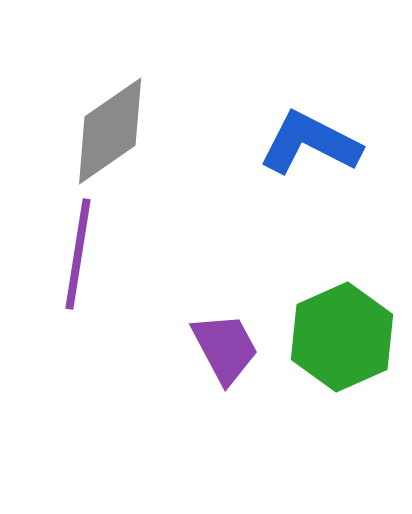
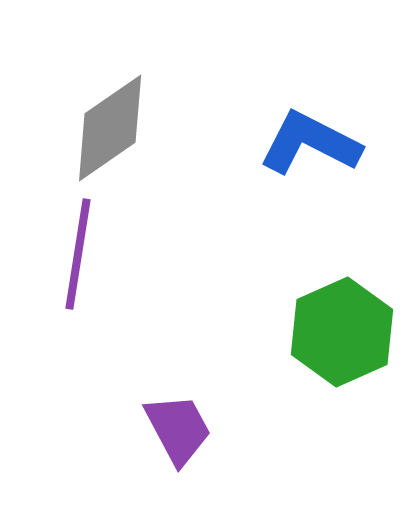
gray diamond: moved 3 px up
green hexagon: moved 5 px up
purple trapezoid: moved 47 px left, 81 px down
